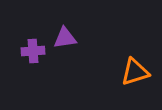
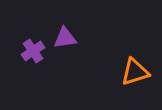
purple cross: rotated 30 degrees counterclockwise
